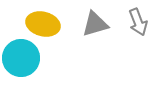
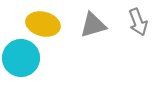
gray triangle: moved 2 px left, 1 px down
